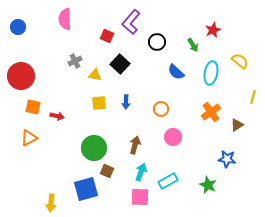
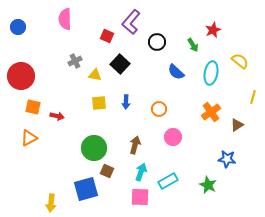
orange circle: moved 2 px left
